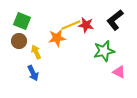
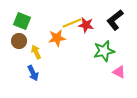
yellow line: moved 1 px right, 2 px up
